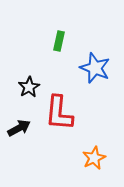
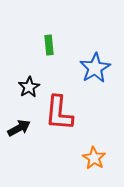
green rectangle: moved 10 px left, 4 px down; rotated 18 degrees counterclockwise
blue star: rotated 20 degrees clockwise
orange star: rotated 15 degrees counterclockwise
